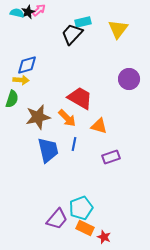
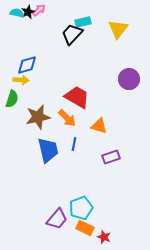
red trapezoid: moved 3 px left, 1 px up
